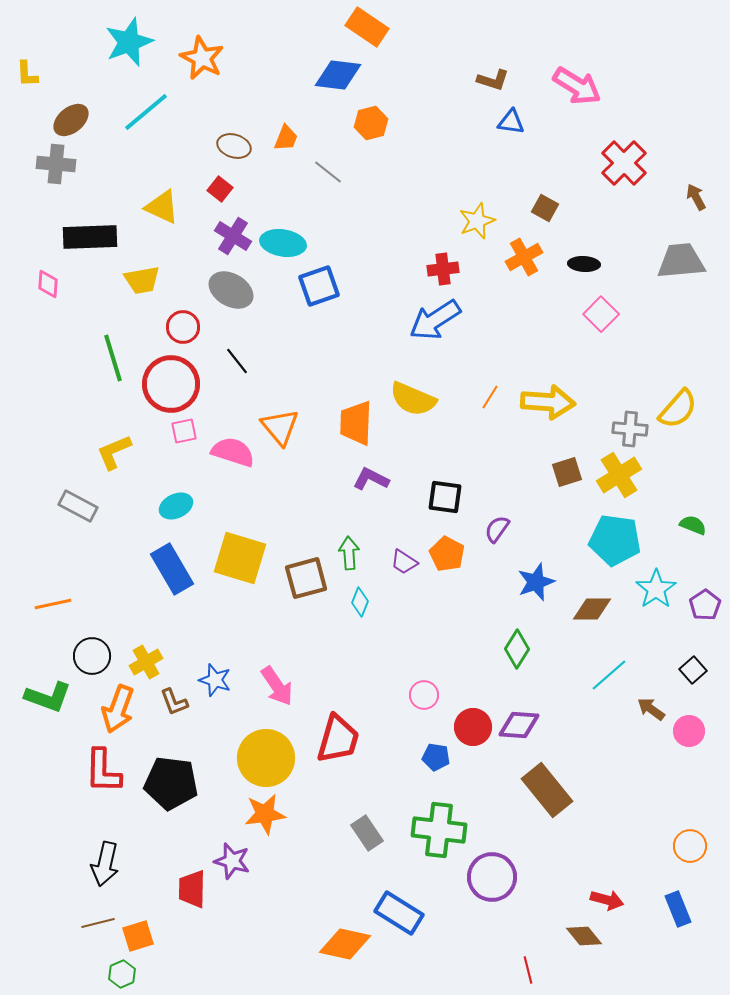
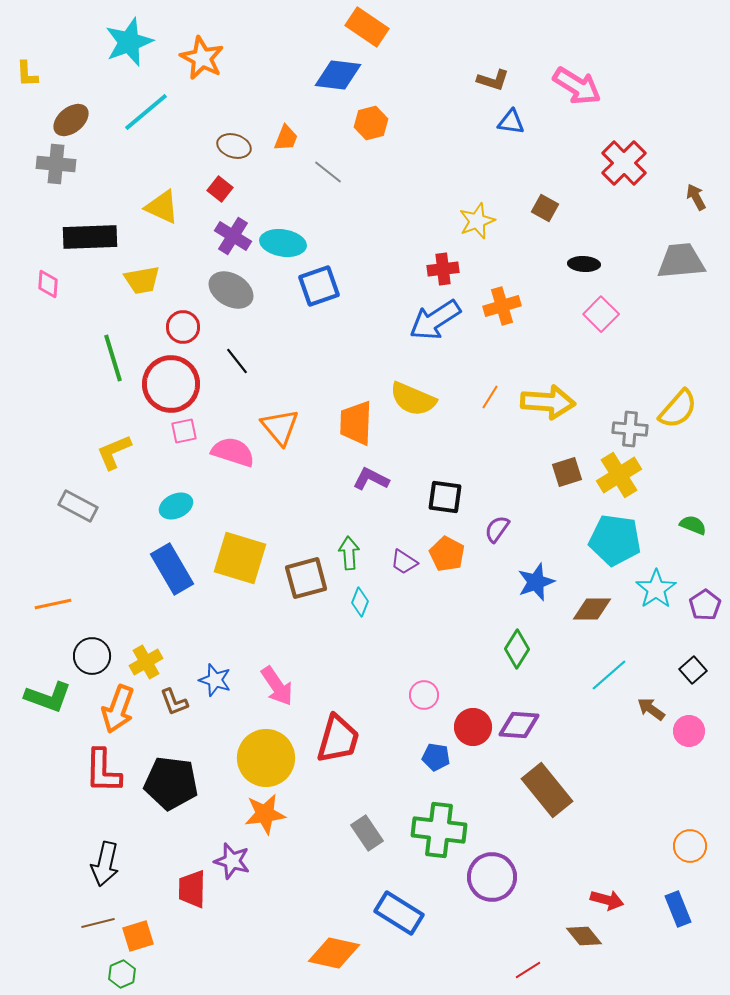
orange cross at (524, 257): moved 22 px left, 49 px down; rotated 12 degrees clockwise
orange diamond at (345, 944): moved 11 px left, 9 px down
red line at (528, 970): rotated 72 degrees clockwise
